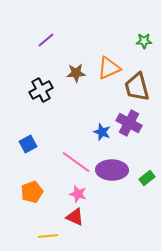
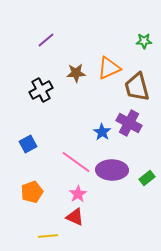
blue star: rotated 12 degrees clockwise
pink star: rotated 24 degrees clockwise
